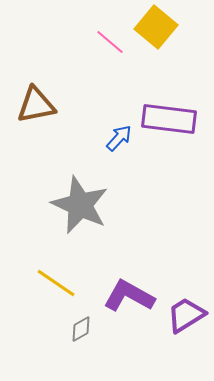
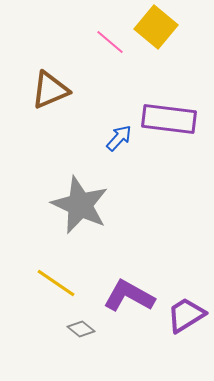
brown triangle: moved 14 px right, 15 px up; rotated 12 degrees counterclockwise
gray diamond: rotated 68 degrees clockwise
